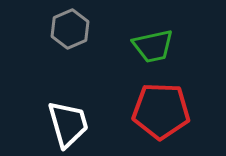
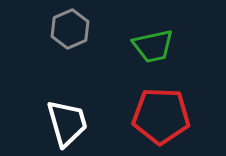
red pentagon: moved 5 px down
white trapezoid: moved 1 px left, 1 px up
